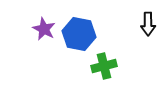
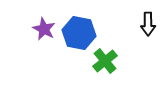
blue hexagon: moved 1 px up
green cross: moved 1 px right, 5 px up; rotated 25 degrees counterclockwise
